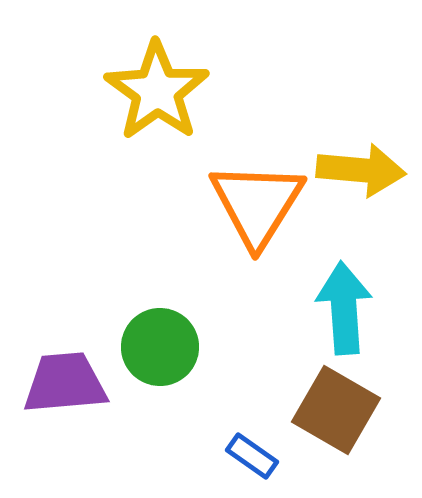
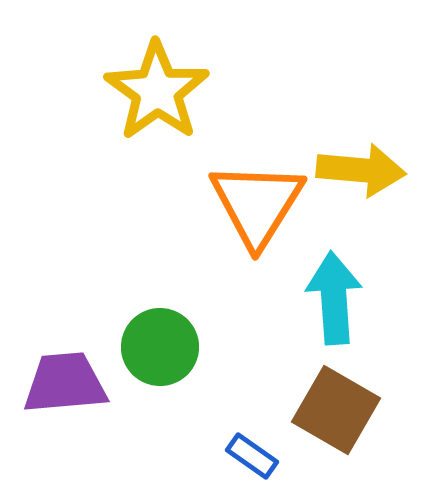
cyan arrow: moved 10 px left, 10 px up
